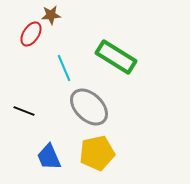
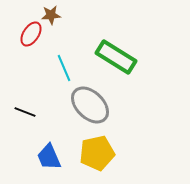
gray ellipse: moved 1 px right, 2 px up
black line: moved 1 px right, 1 px down
